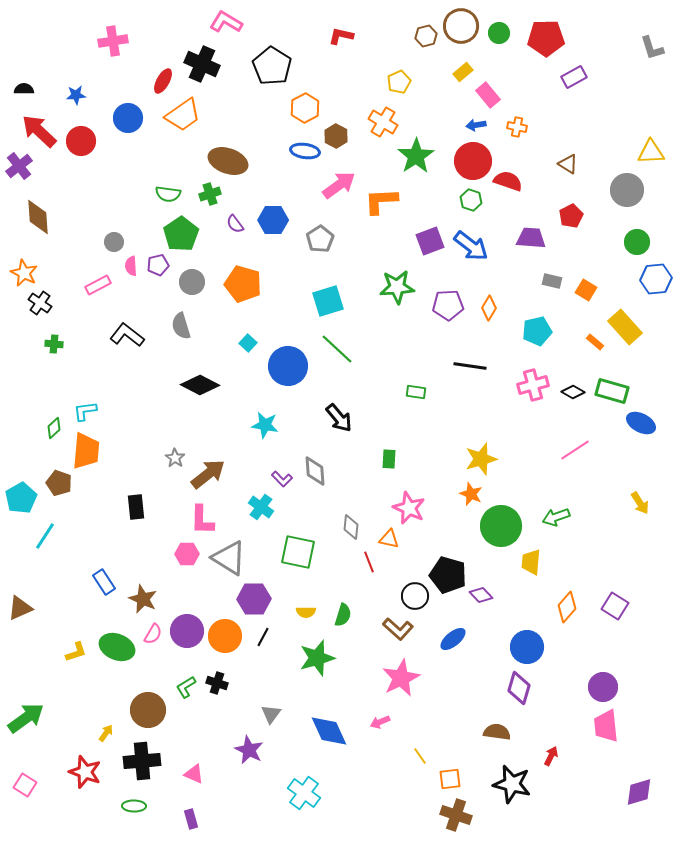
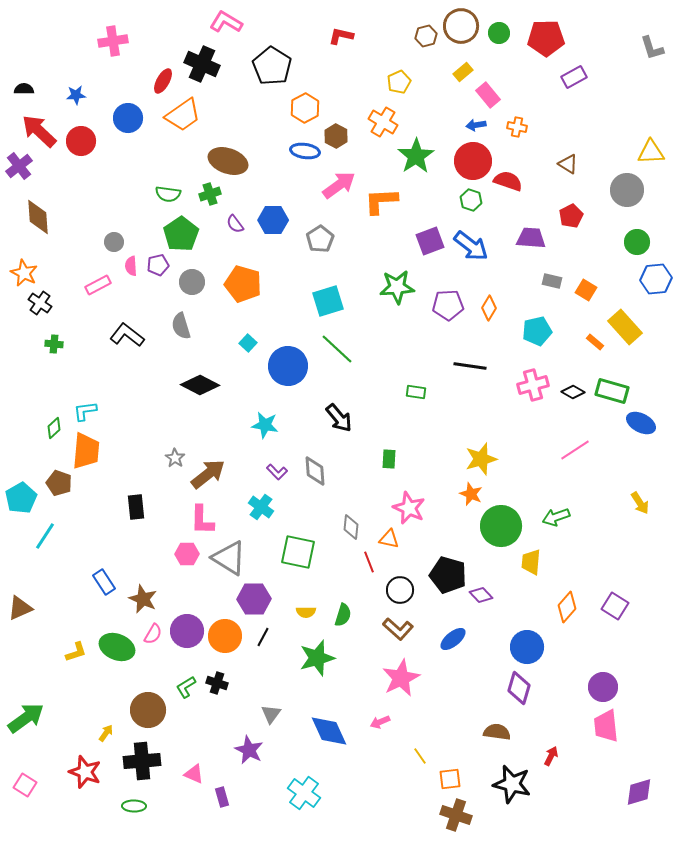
purple L-shape at (282, 479): moved 5 px left, 7 px up
black circle at (415, 596): moved 15 px left, 6 px up
purple rectangle at (191, 819): moved 31 px right, 22 px up
